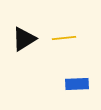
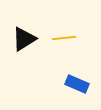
blue rectangle: rotated 25 degrees clockwise
